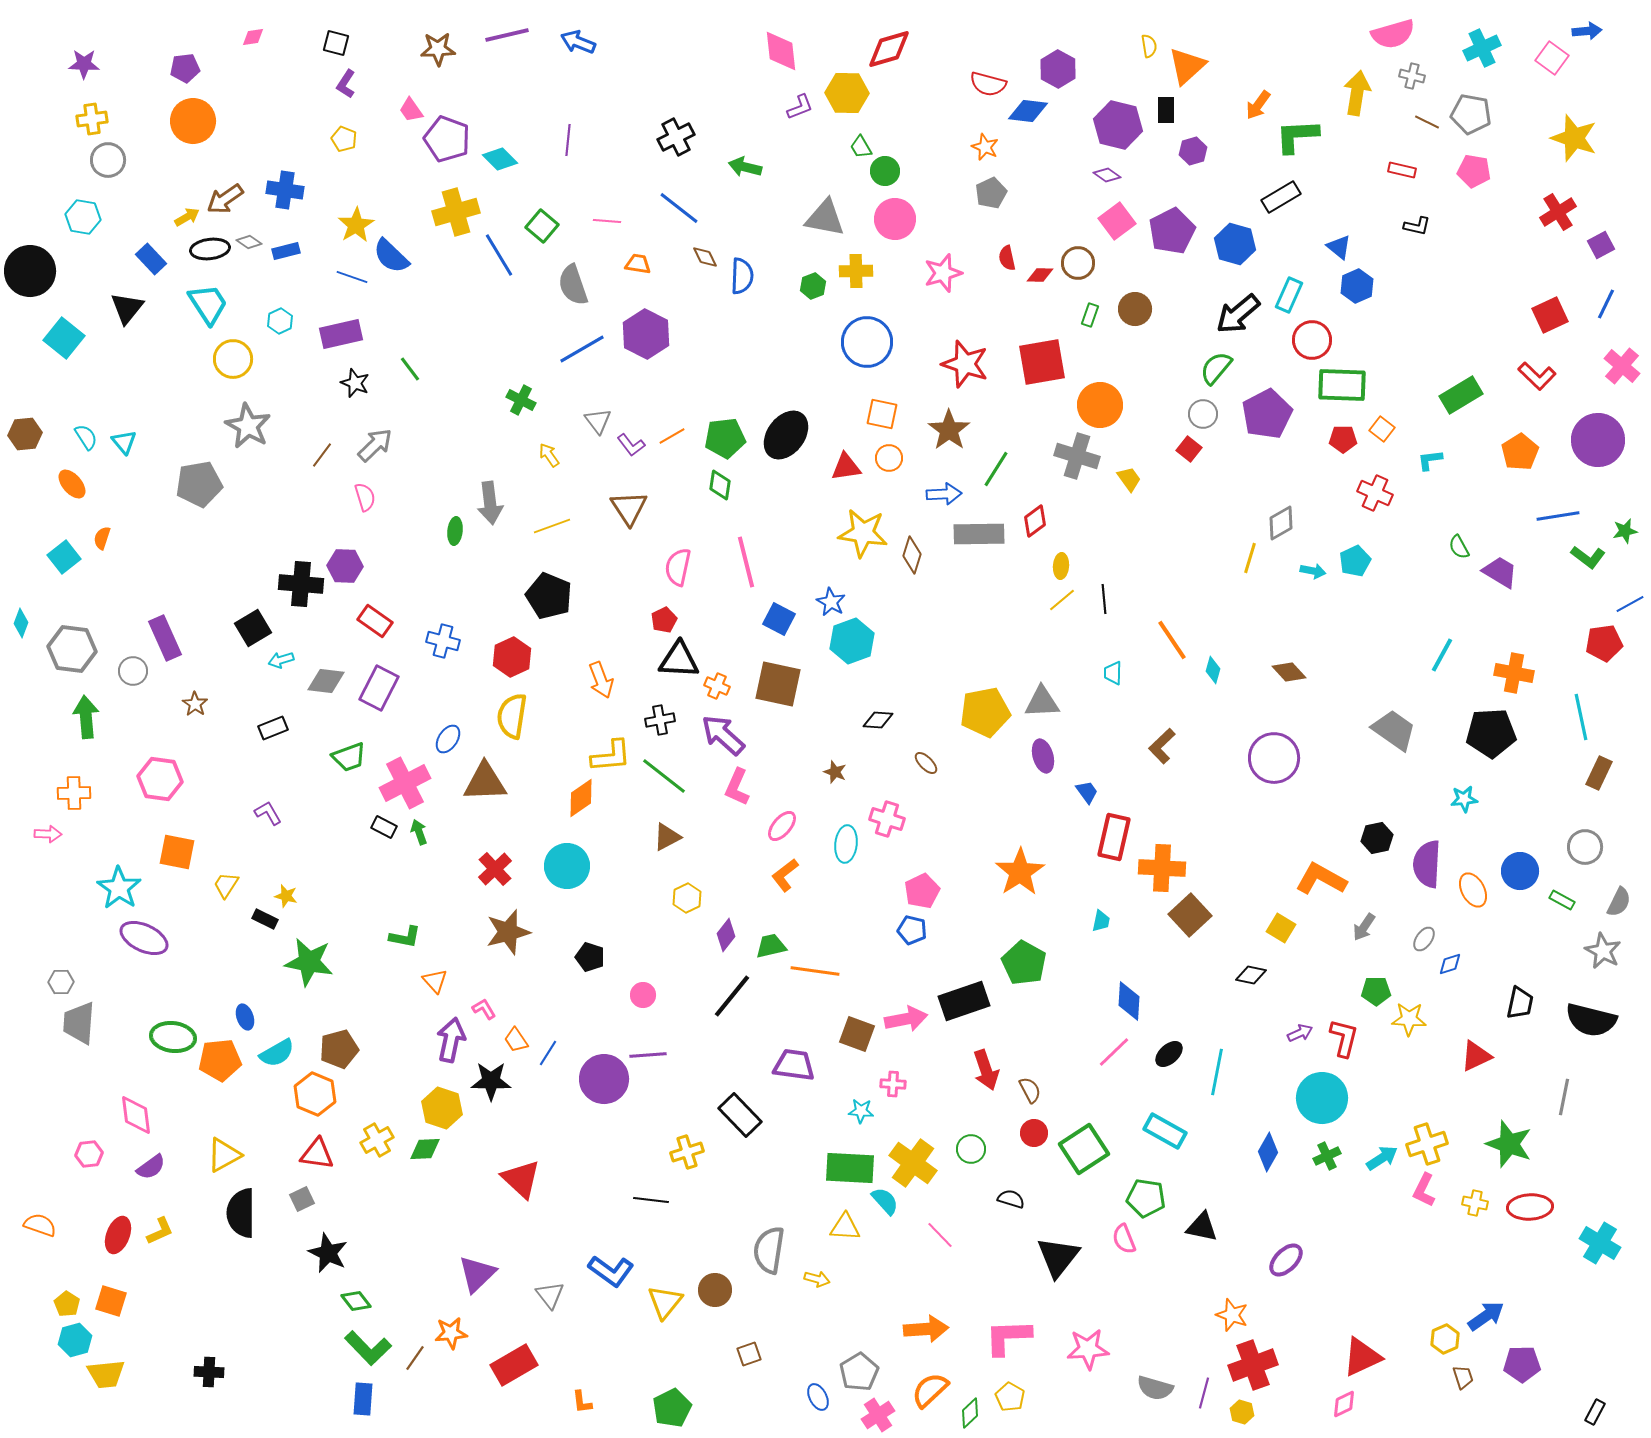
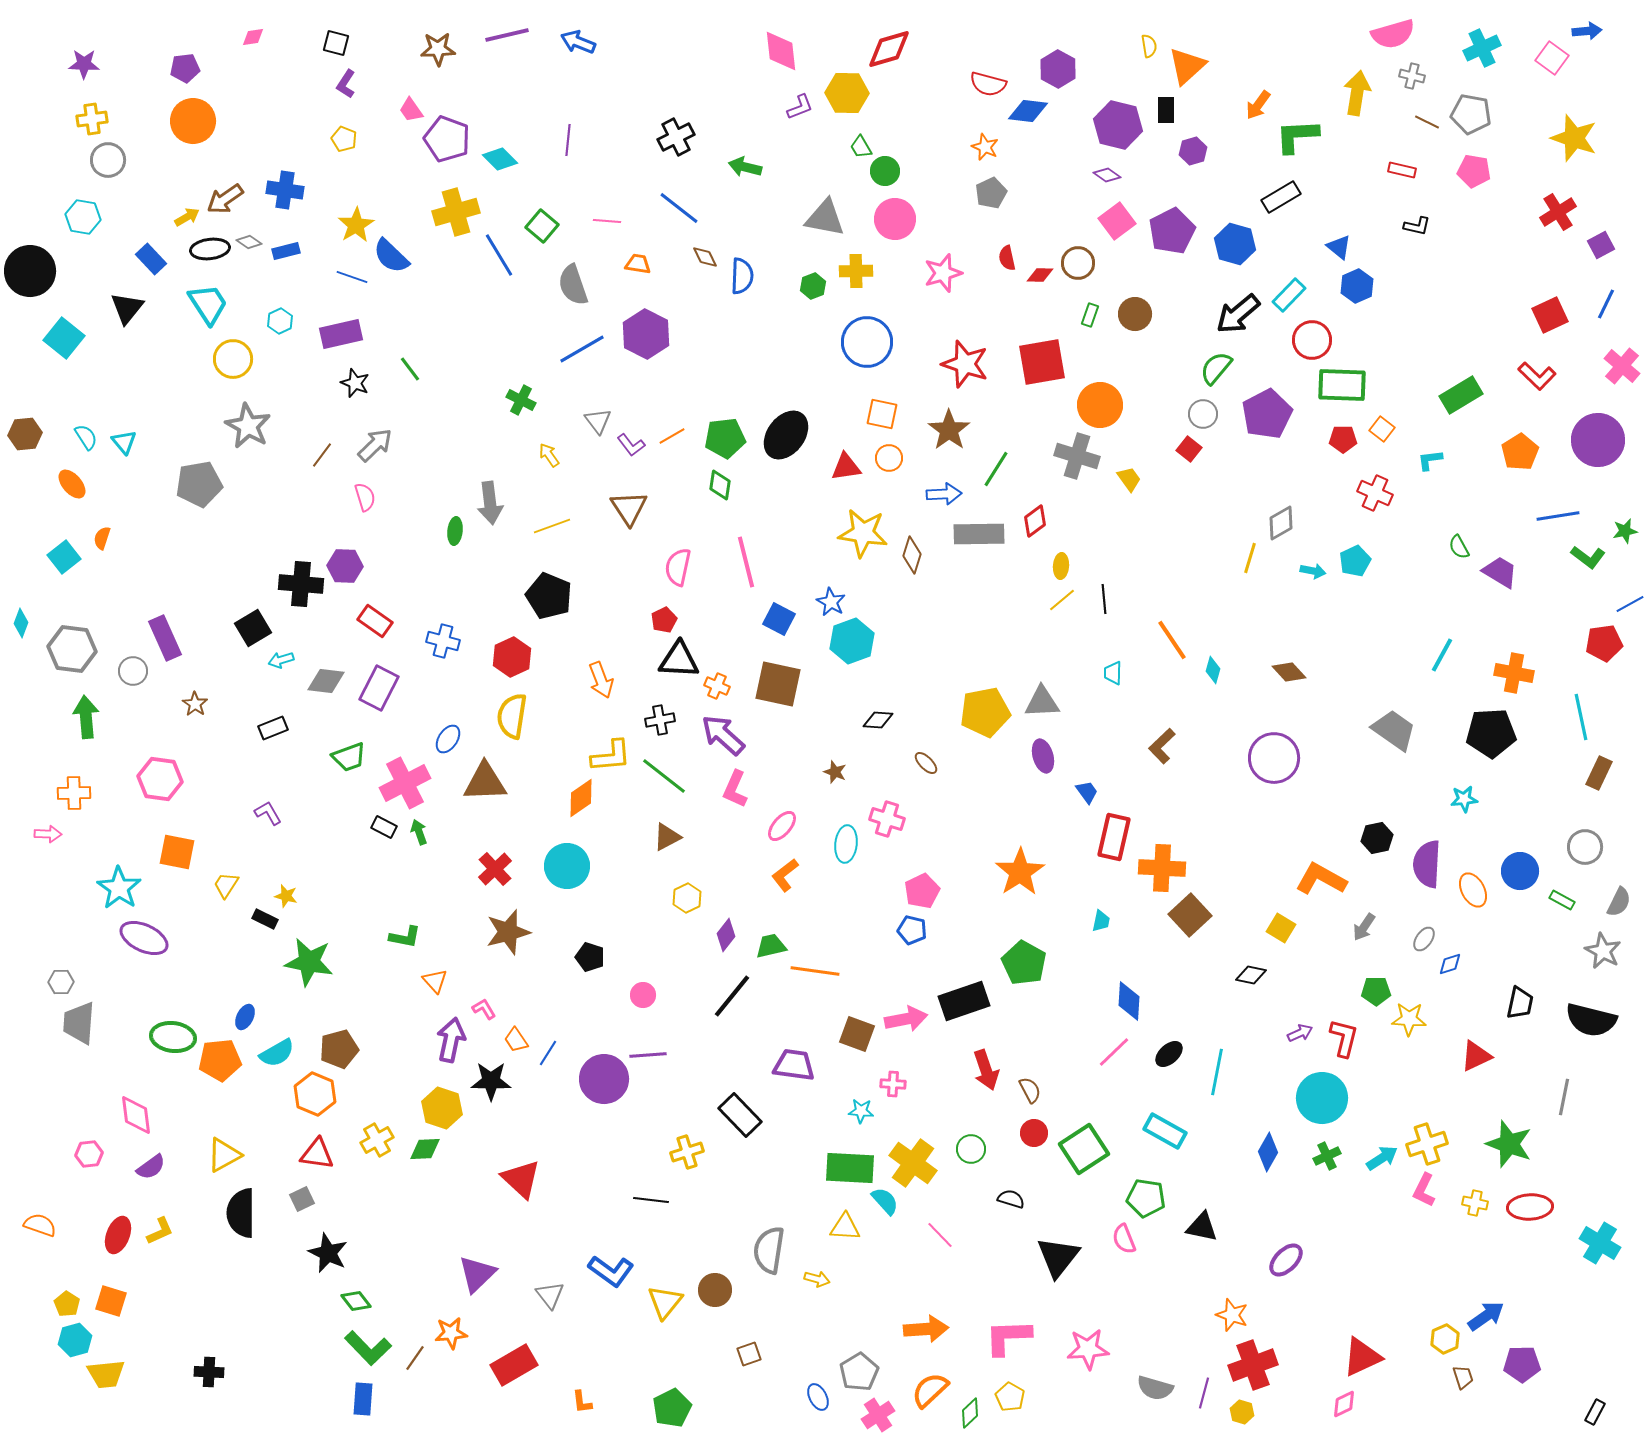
cyan rectangle at (1289, 295): rotated 20 degrees clockwise
brown circle at (1135, 309): moved 5 px down
pink L-shape at (737, 787): moved 2 px left, 2 px down
blue ellipse at (245, 1017): rotated 45 degrees clockwise
